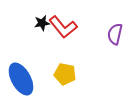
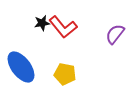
purple semicircle: rotated 25 degrees clockwise
blue ellipse: moved 12 px up; rotated 8 degrees counterclockwise
